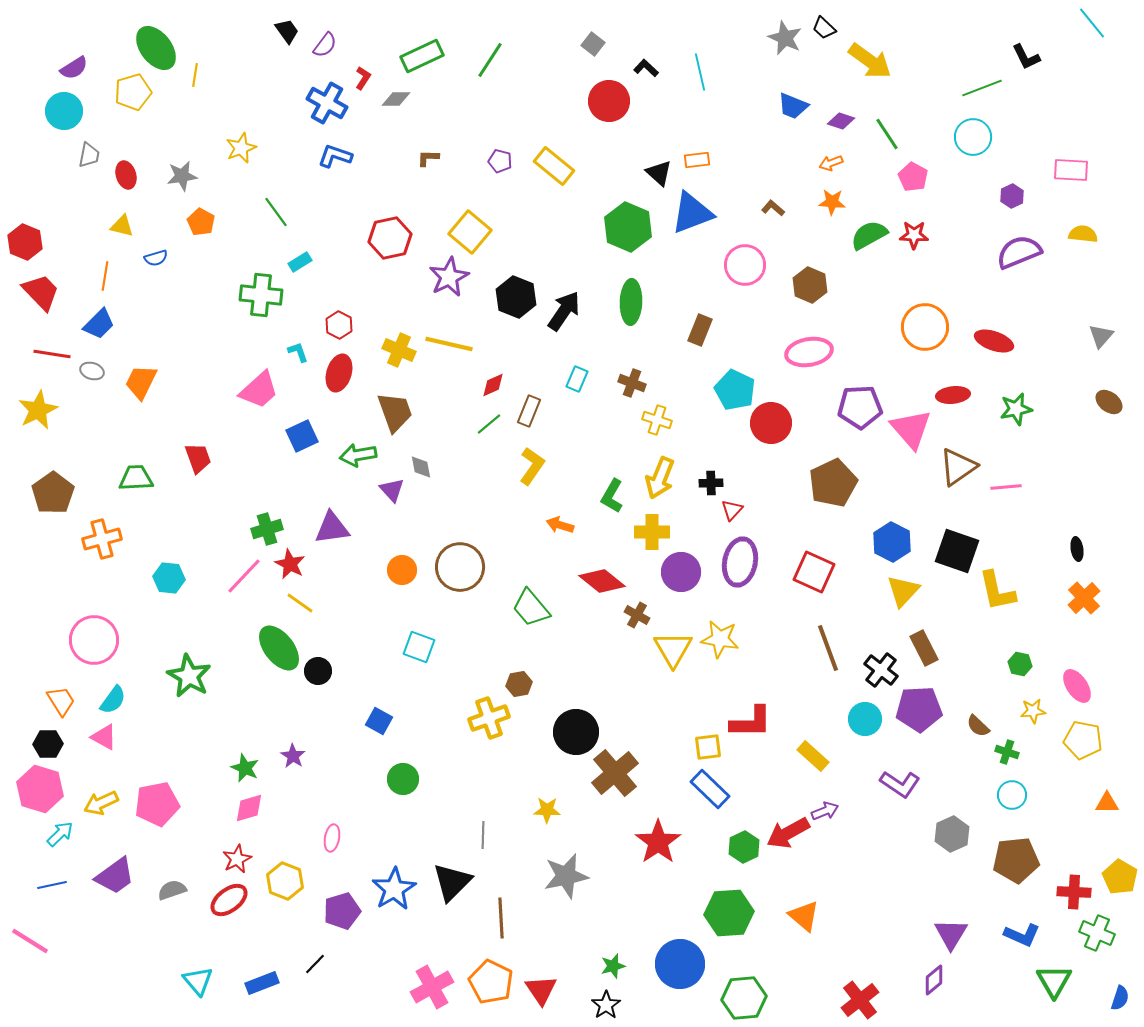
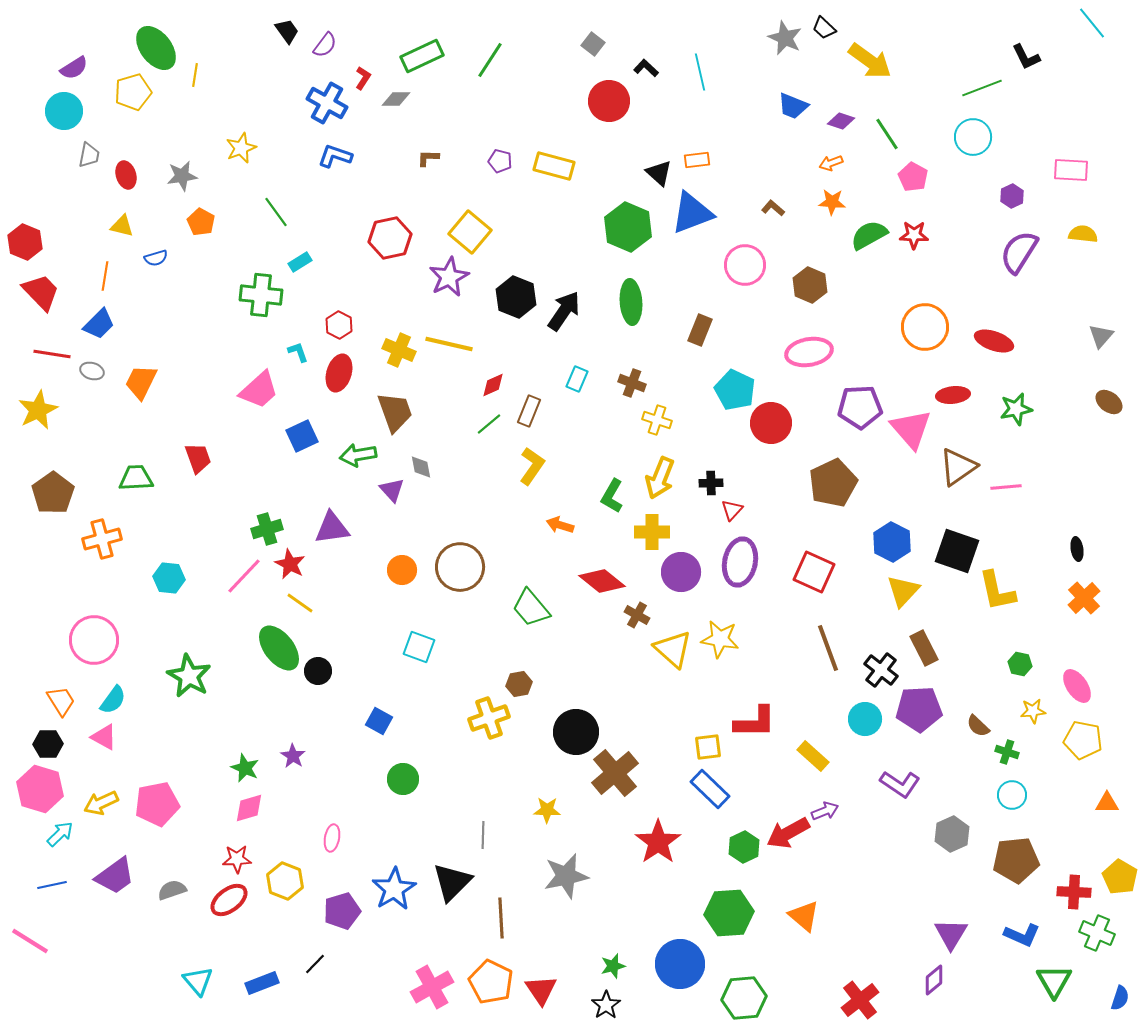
yellow rectangle at (554, 166): rotated 24 degrees counterclockwise
purple semicircle at (1019, 252): rotated 36 degrees counterclockwise
green ellipse at (631, 302): rotated 6 degrees counterclockwise
yellow triangle at (673, 649): rotated 18 degrees counterclockwise
red L-shape at (751, 722): moved 4 px right
red star at (237, 859): rotated 24 degrees clockwise
